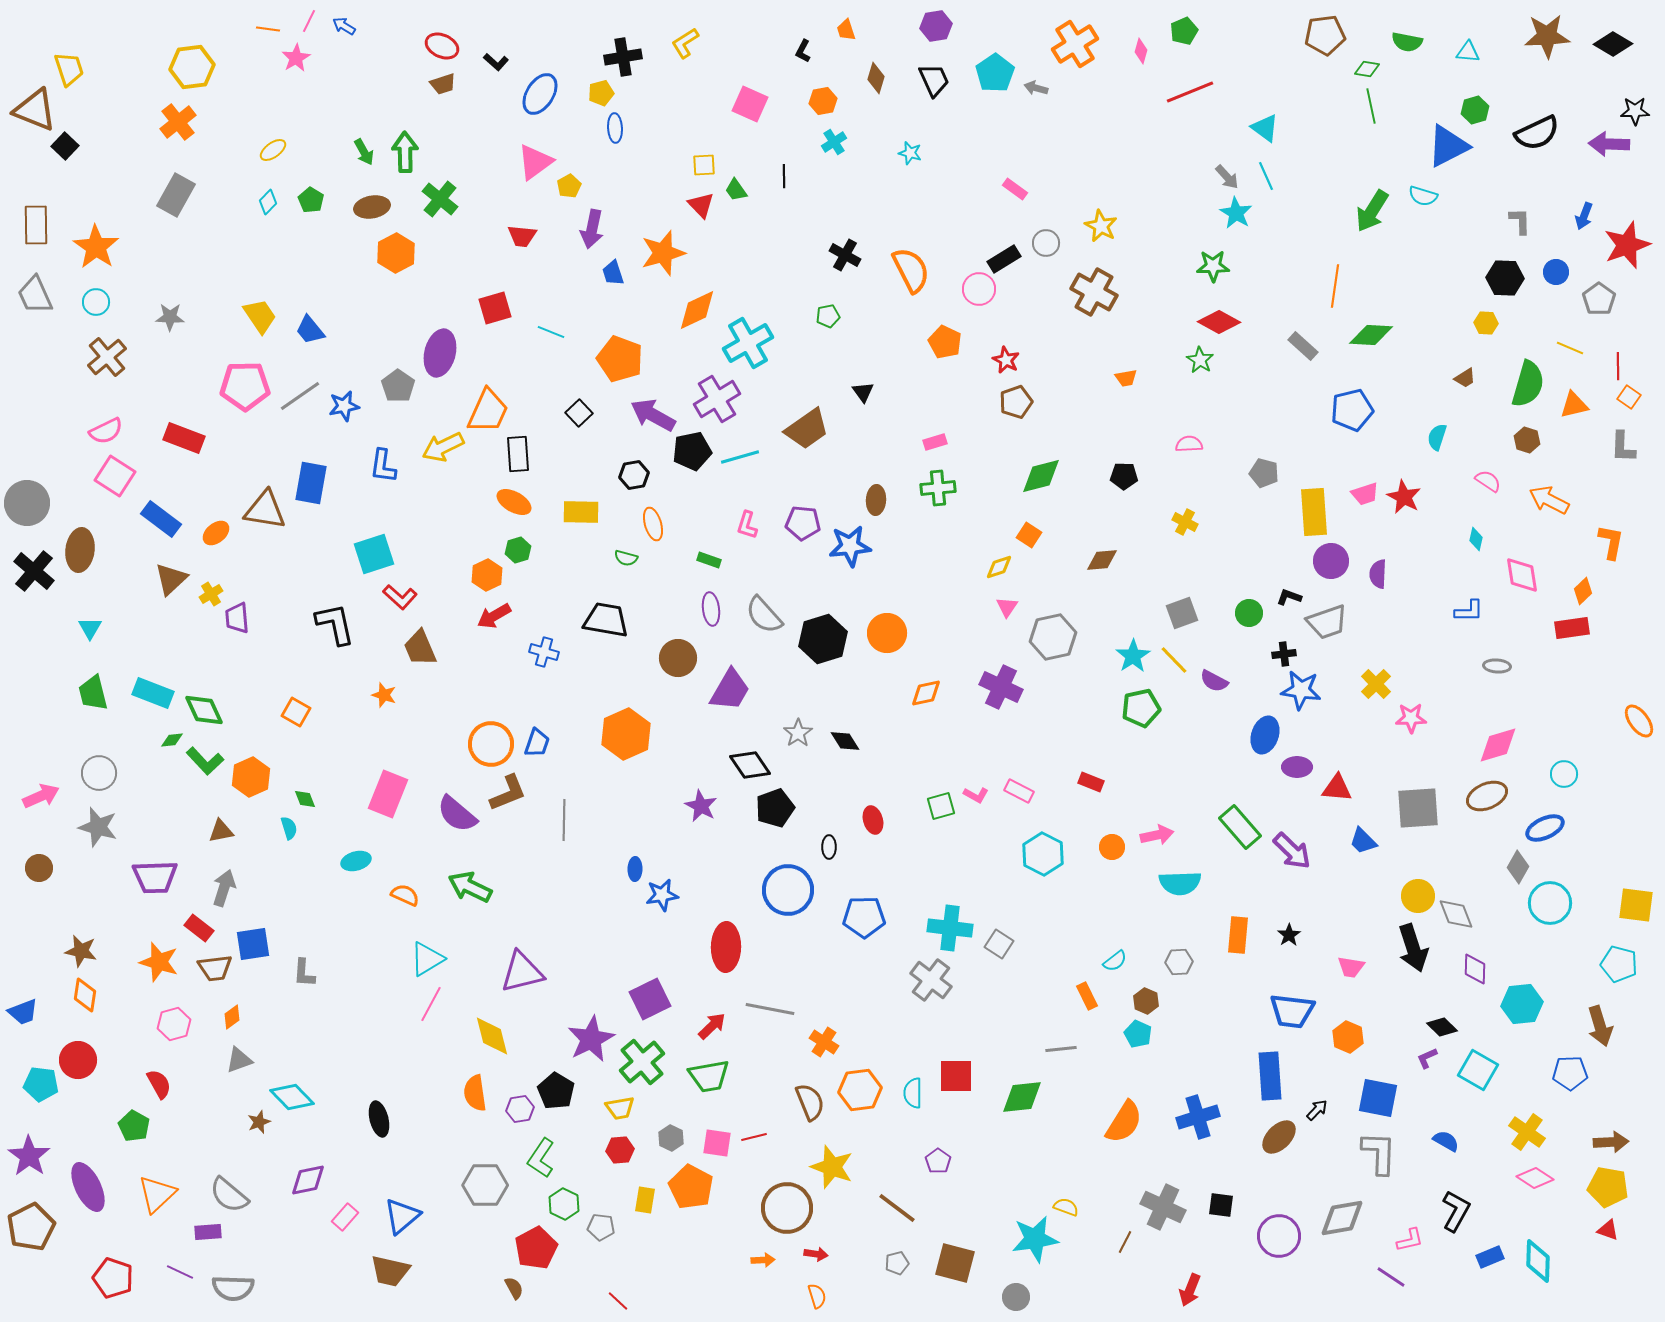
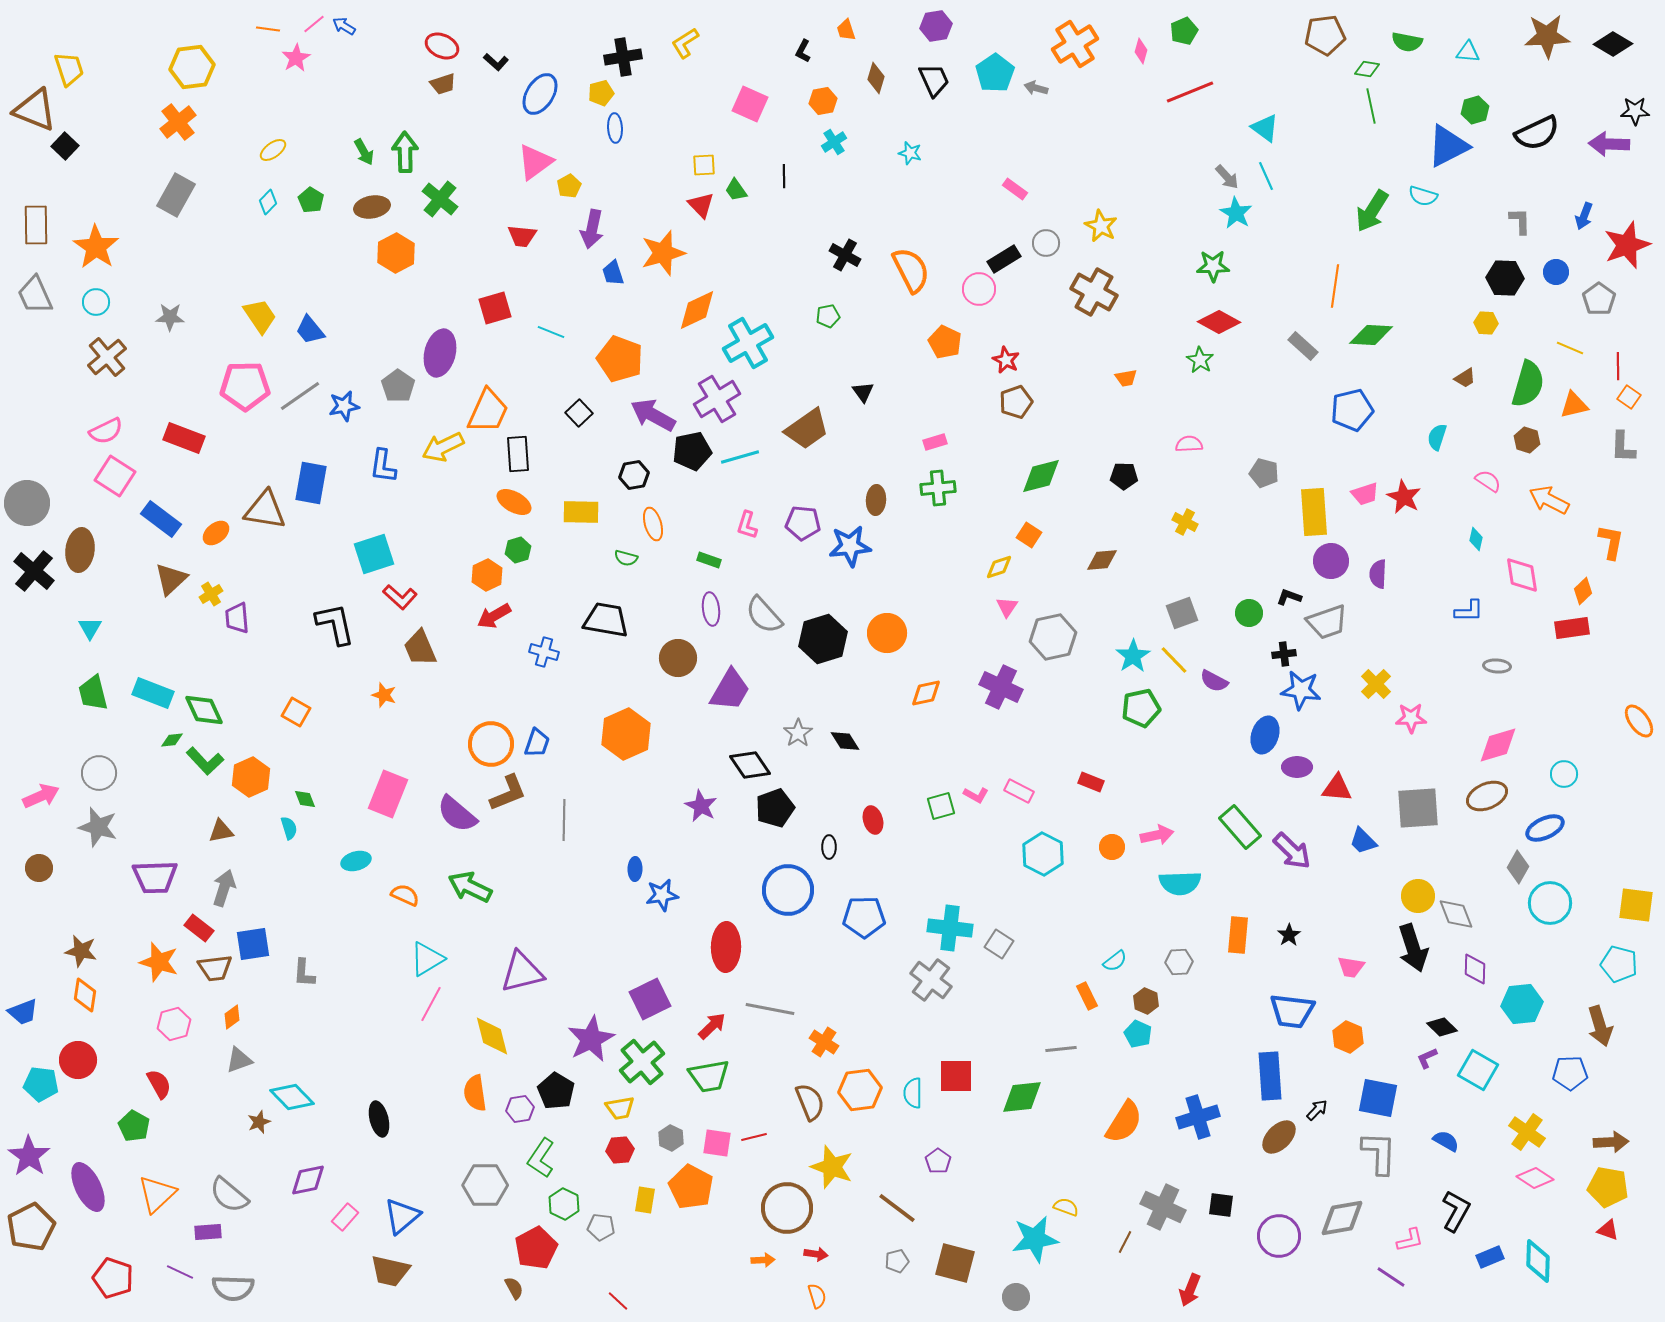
pink line at (309, 21): moved 5 px right, 3 px down; rotated 25 degrees clockwise
gray pentagon at (897, 1263): moved 2 px up
